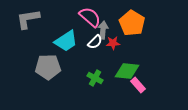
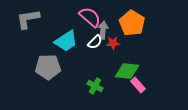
green cross: moved 8 px down
